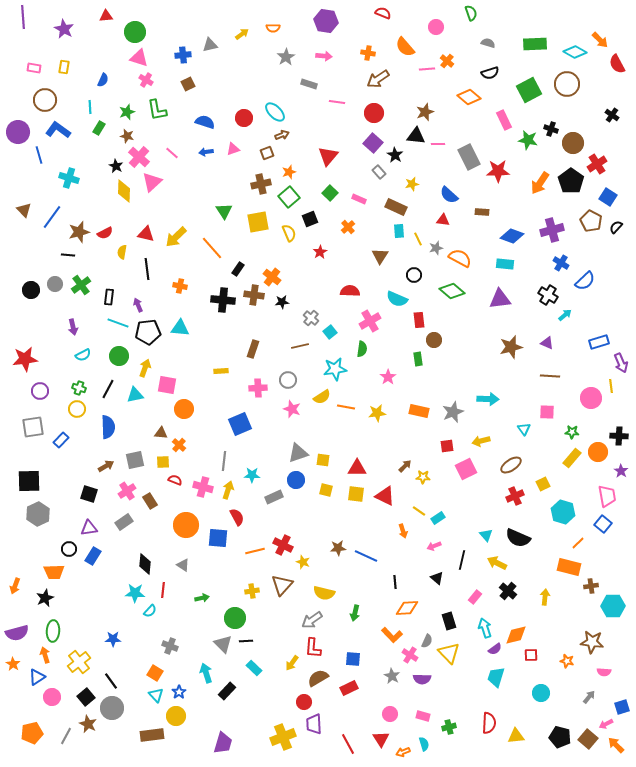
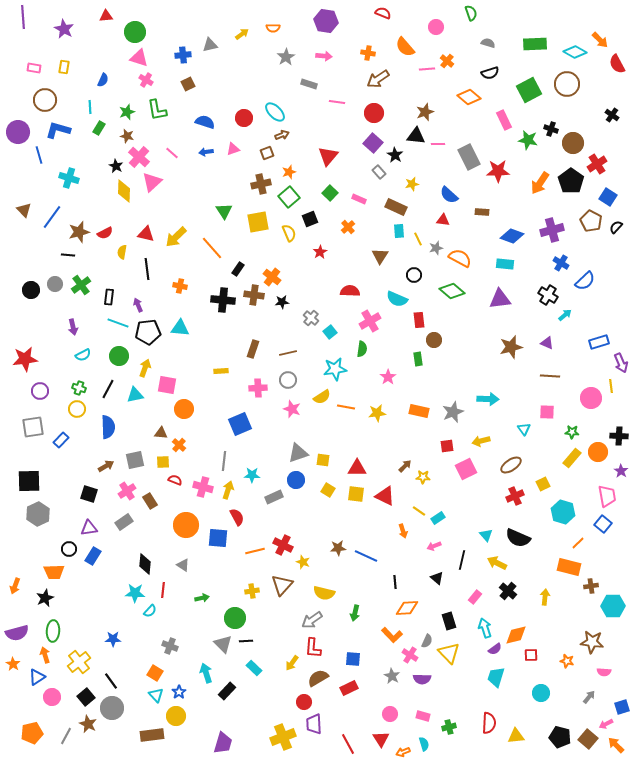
blue L-shape at (58, 130): rotated 20 degrees counterclockwise
brown line at (300, 346): moved 12 px left, 7 px down
yellow square at (326, 490): moved 2 px right; rotated 16 degrees clockwise
